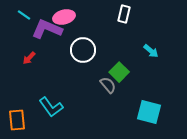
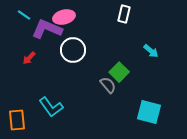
white circle: moved 10 px left
